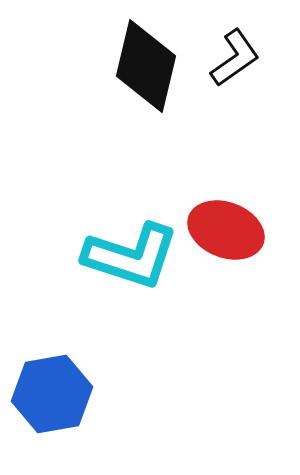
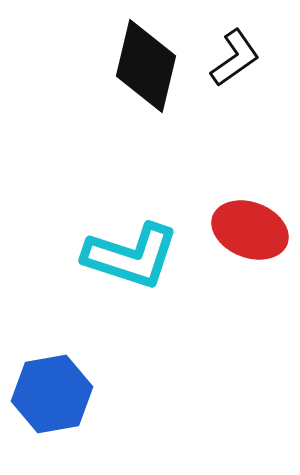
red ellipse: moved 24 px right
